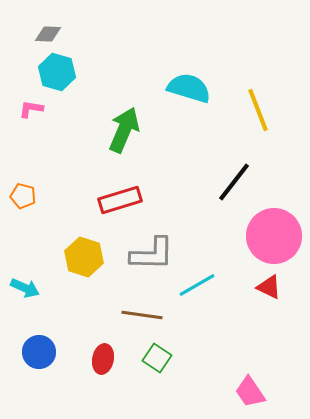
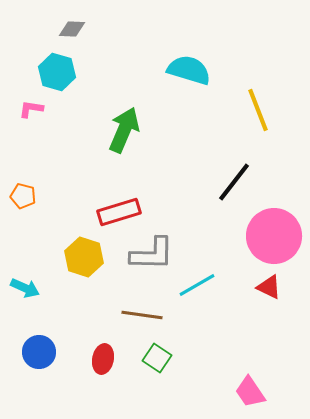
gray diamond: moved 24 px right, 5 px up
cyan semicircle: moved 18 px up
red rectangle: moved 1 px left, 12 px down
